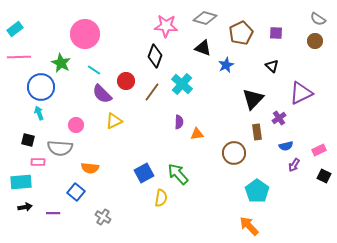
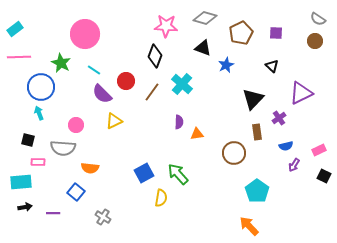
gray semicircle at (60, 148): moved 3 px right
